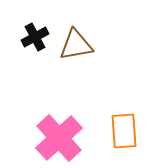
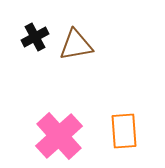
pink cross: moved 2 px up
